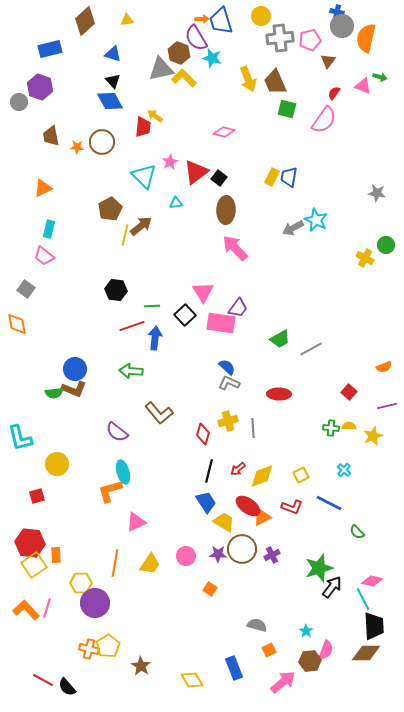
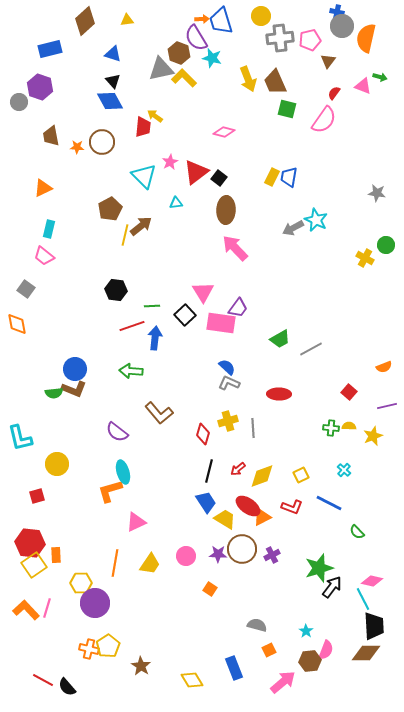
yellow trapezoid at (224, 522): moved 1 px right, 3 px up
